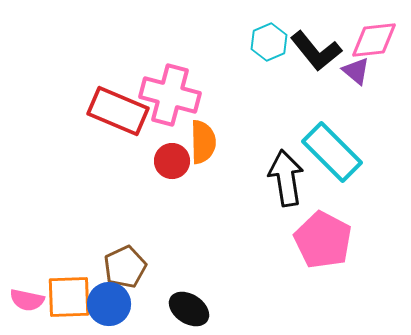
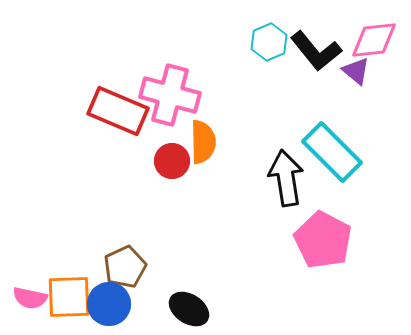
pink semicircle: moved 3 px right, 2 px up
